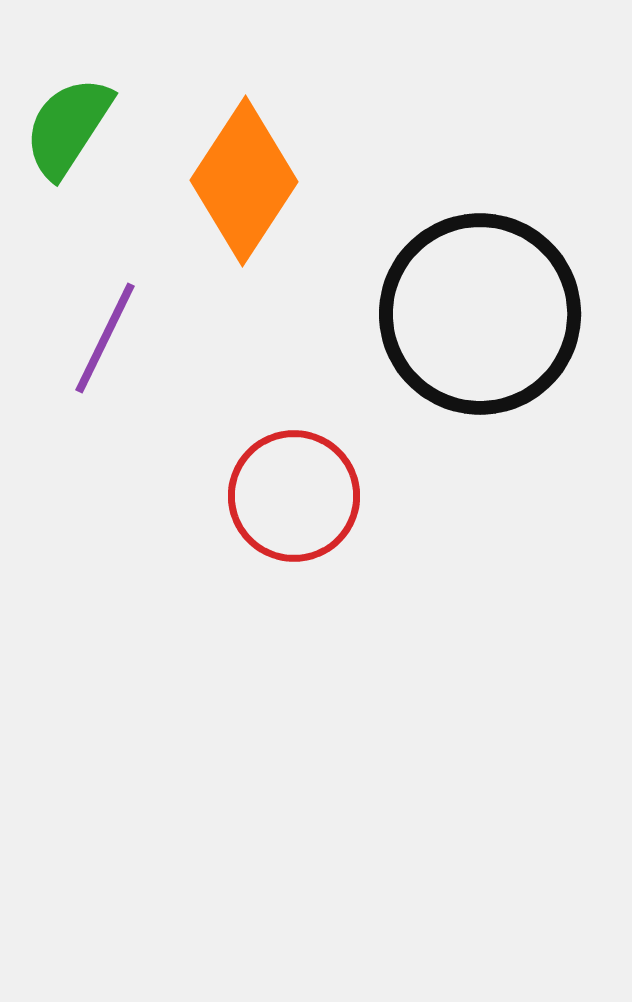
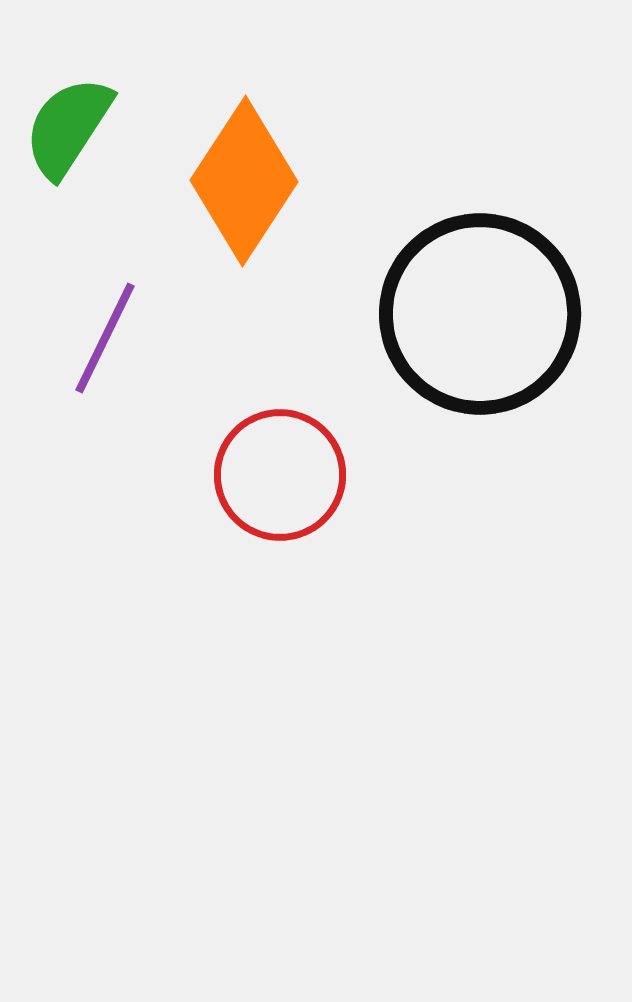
red circle: moved 14 px left, 21 px up
